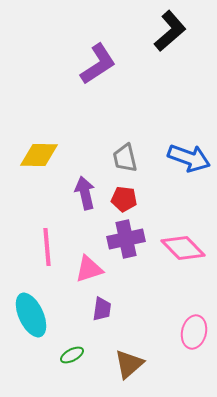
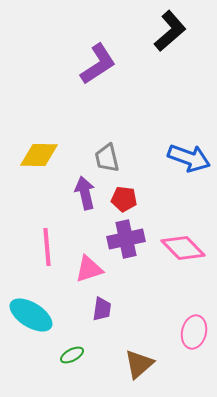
gray trapezoid: moved 18 px left
cyan ellipse: rotated 33 degrees counterclockwise
brown triangle: moved 10 px right
